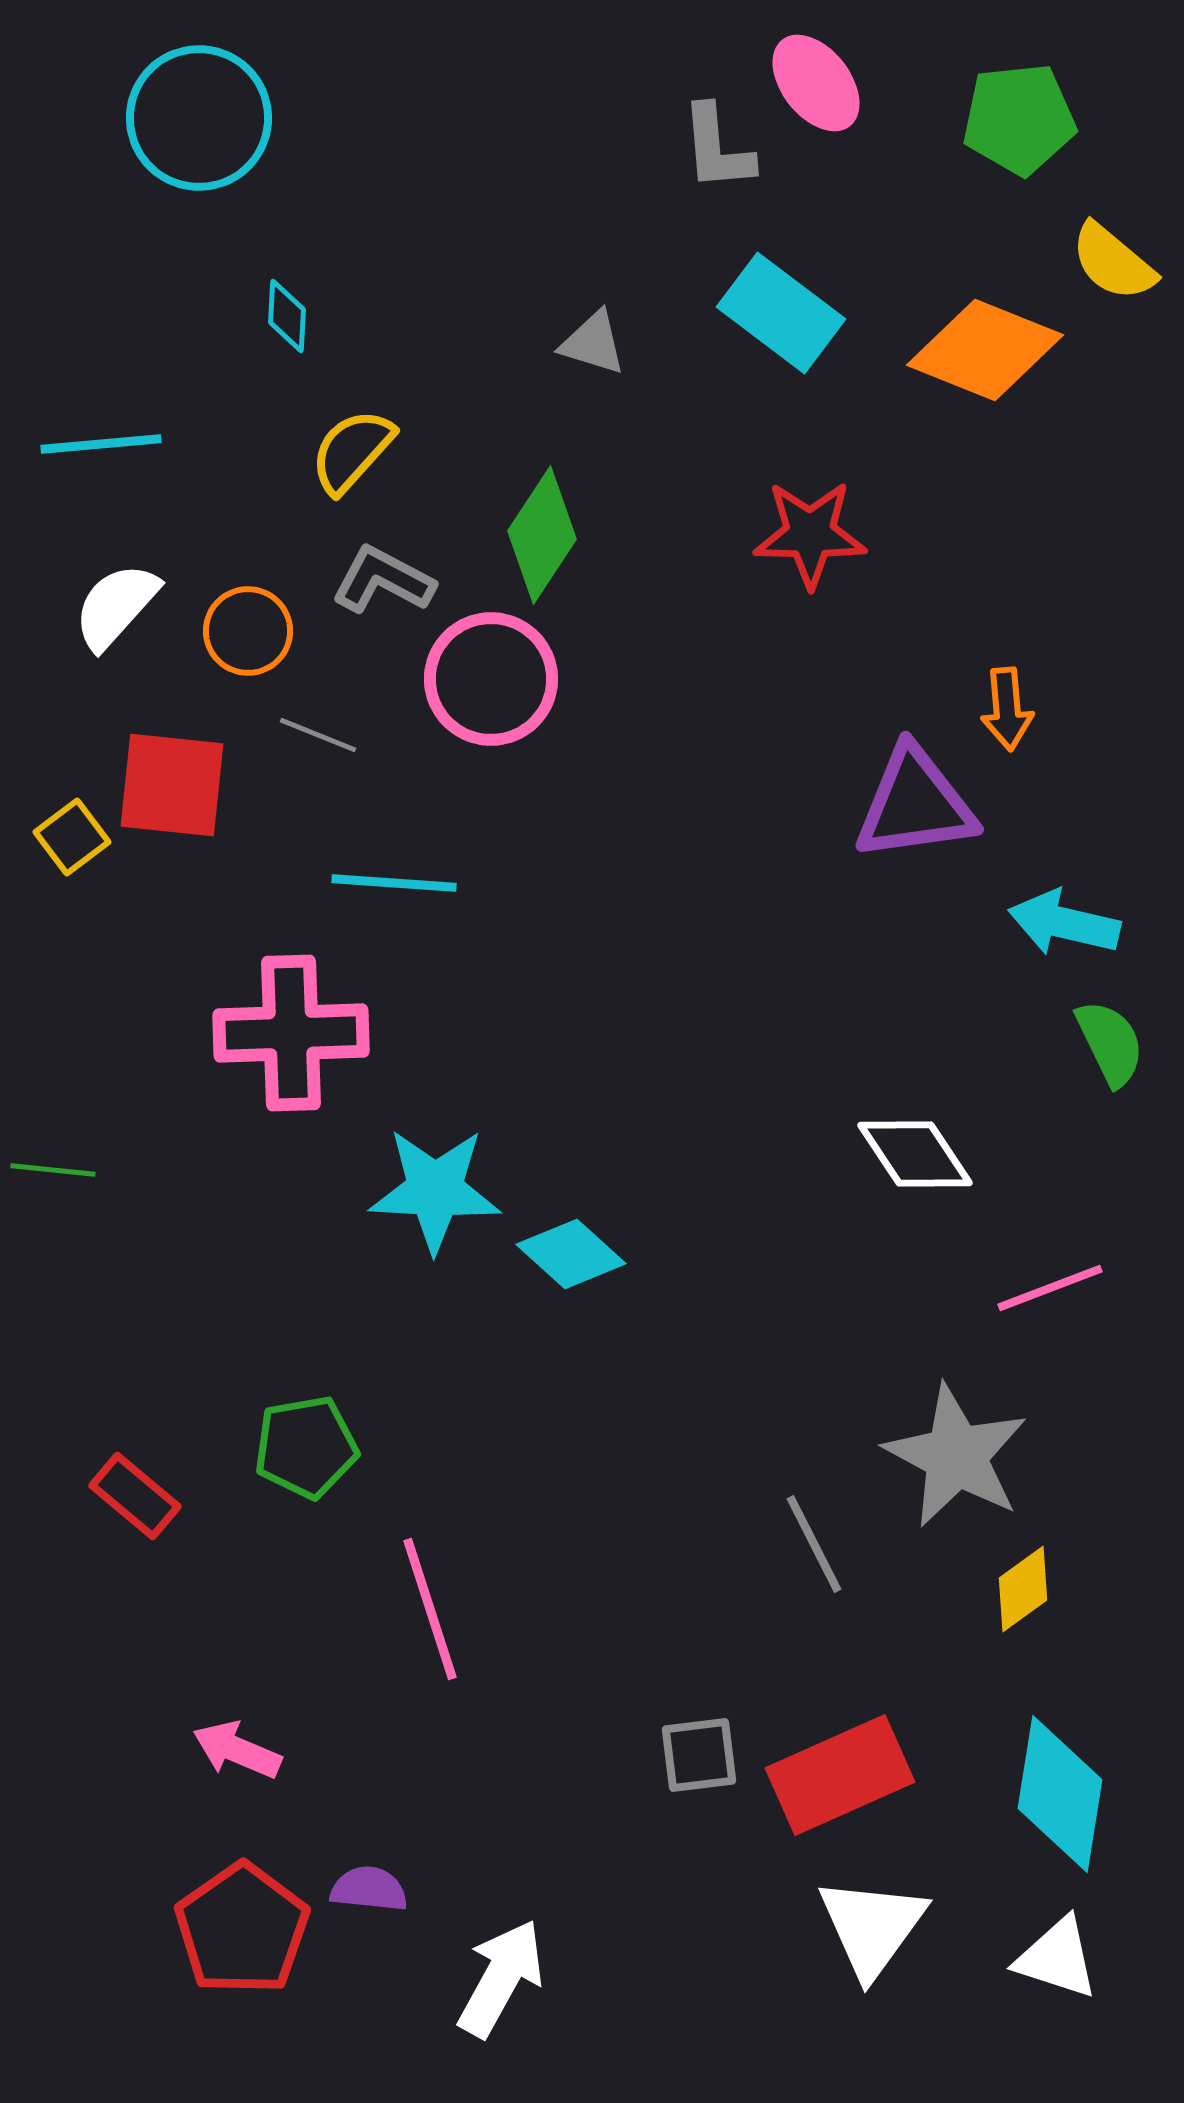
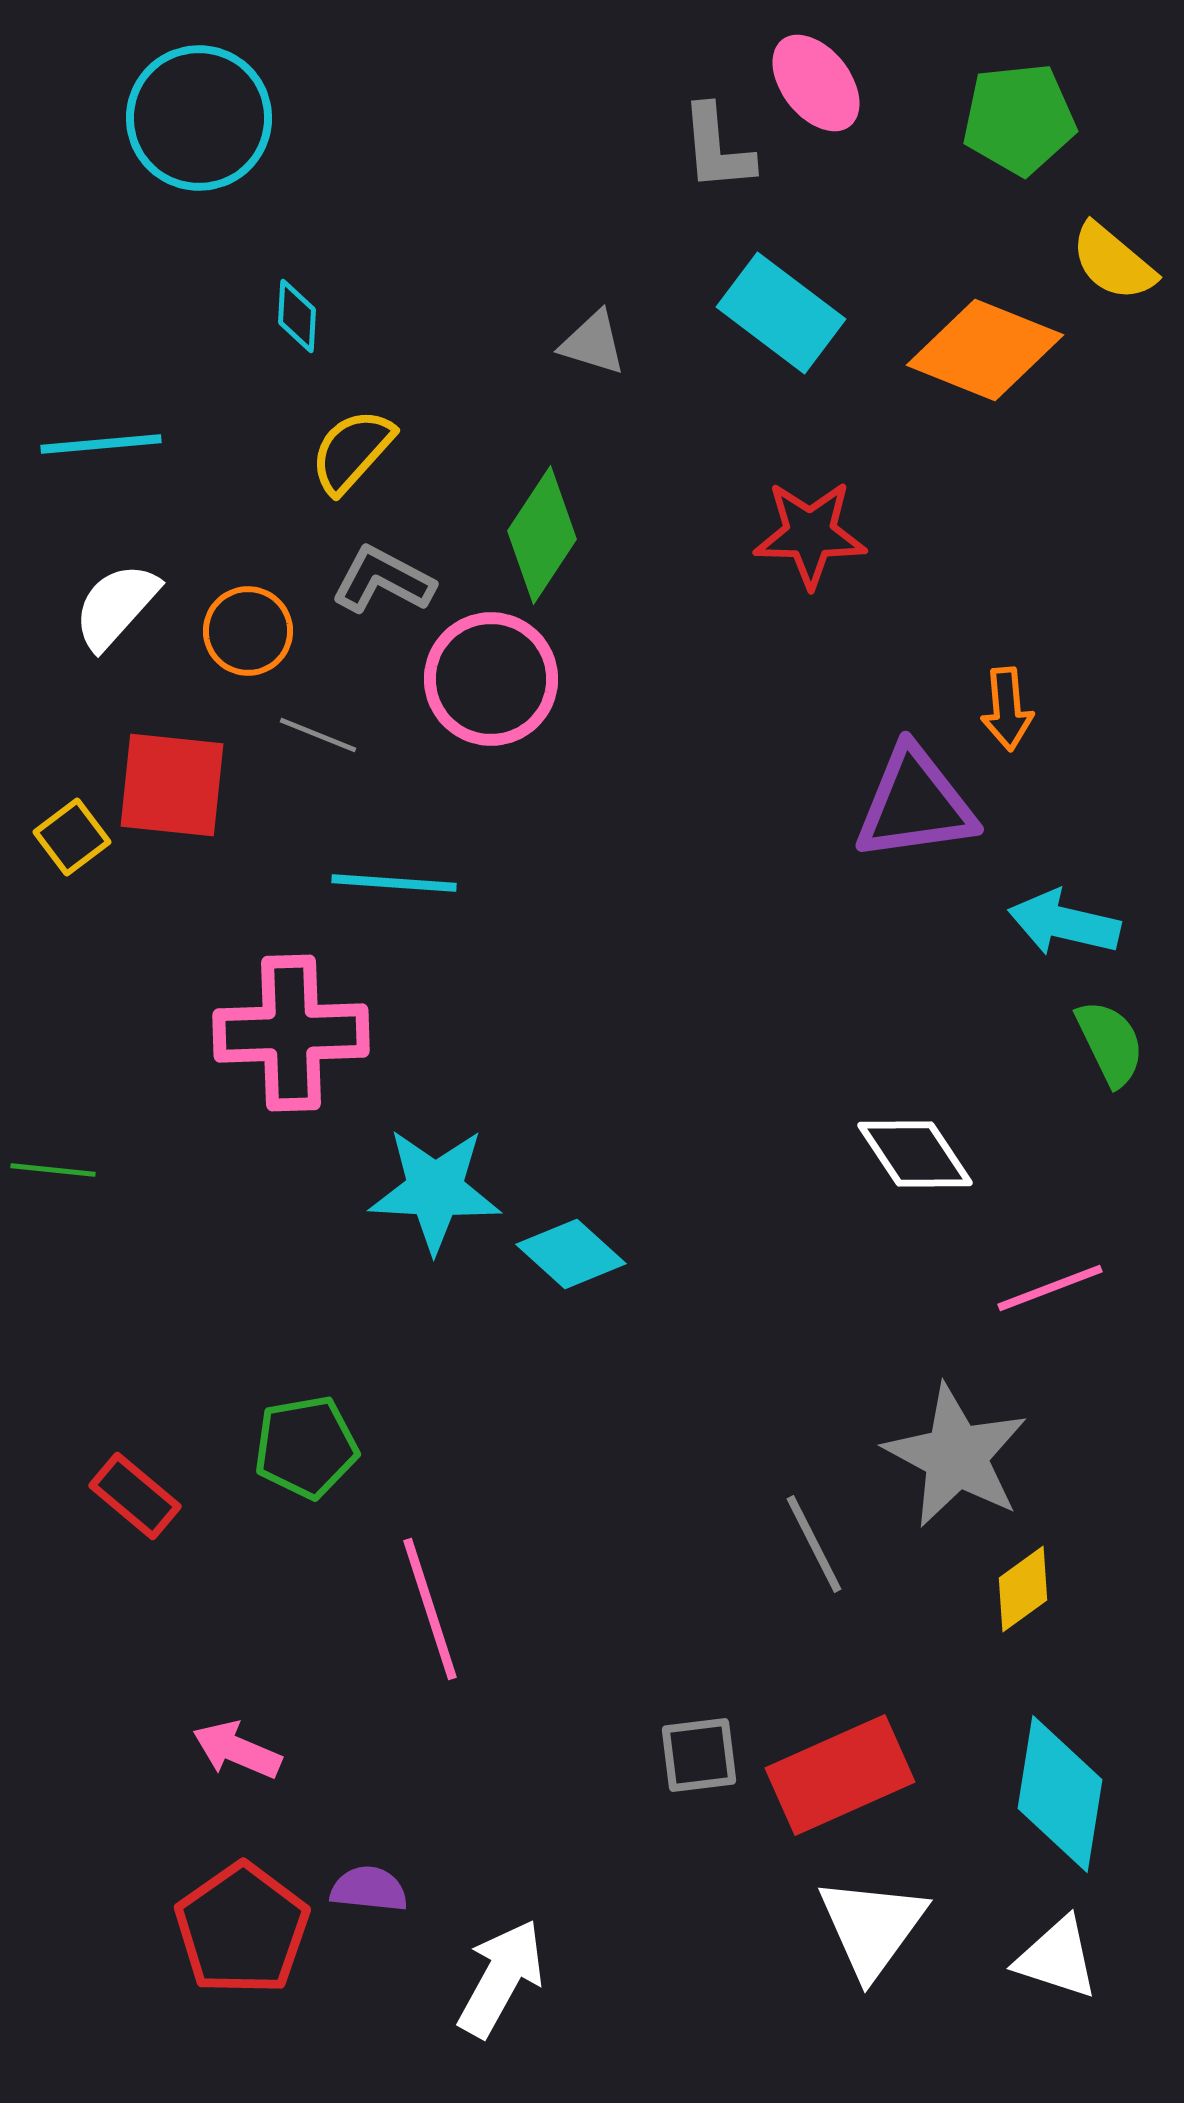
cyan diamond at (287, 316): moved 10 px right
